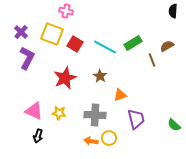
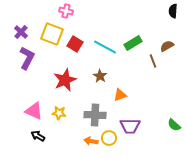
brown line: moved 1 px right, 1 px down
red star: moved 2 px down
purple trapezoid: moved 6 px left, 7 px down; rotated 105 degrees clockwise
black arrow: rotated 104 degrees clockwise
